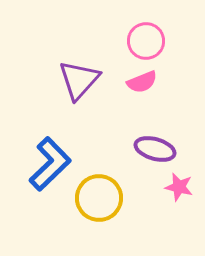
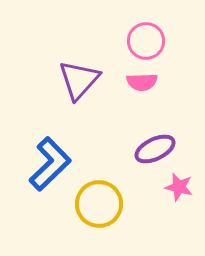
pink semicircle: rotated 20 degrees clockwise
purple ellipse: rotated 42 degrees counterclockwise
yellow circle: moved 6 px down
